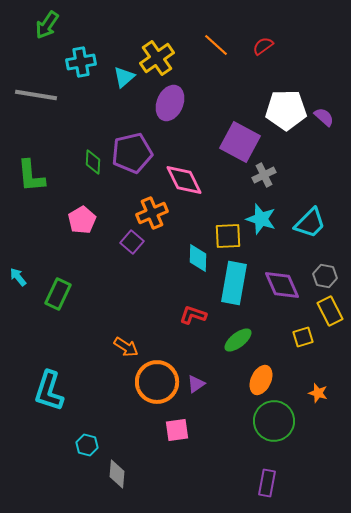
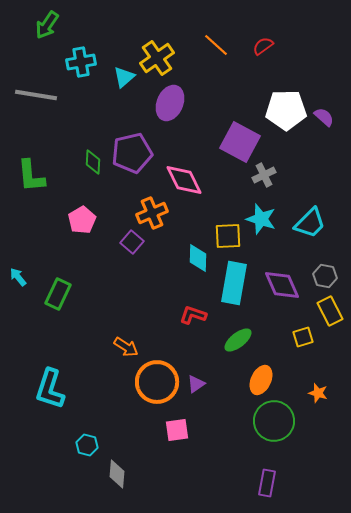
cyan L-shape at (49, 391): moved 1 px right, 2 px up
